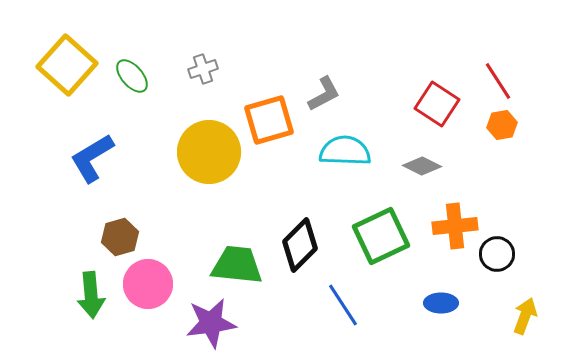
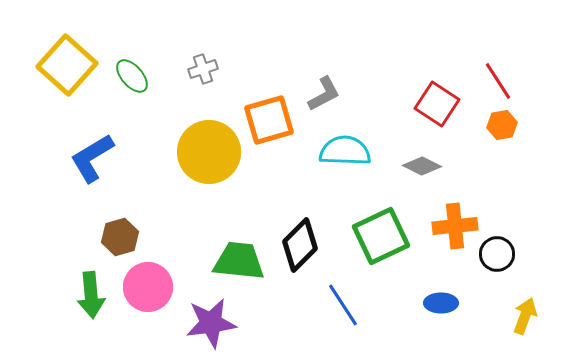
green trapezoid: moved 2 px right, 4 px up
pink circle: moved 3 px down
